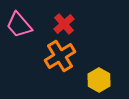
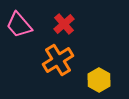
orange cross: moved 2 px left, 4 px down
